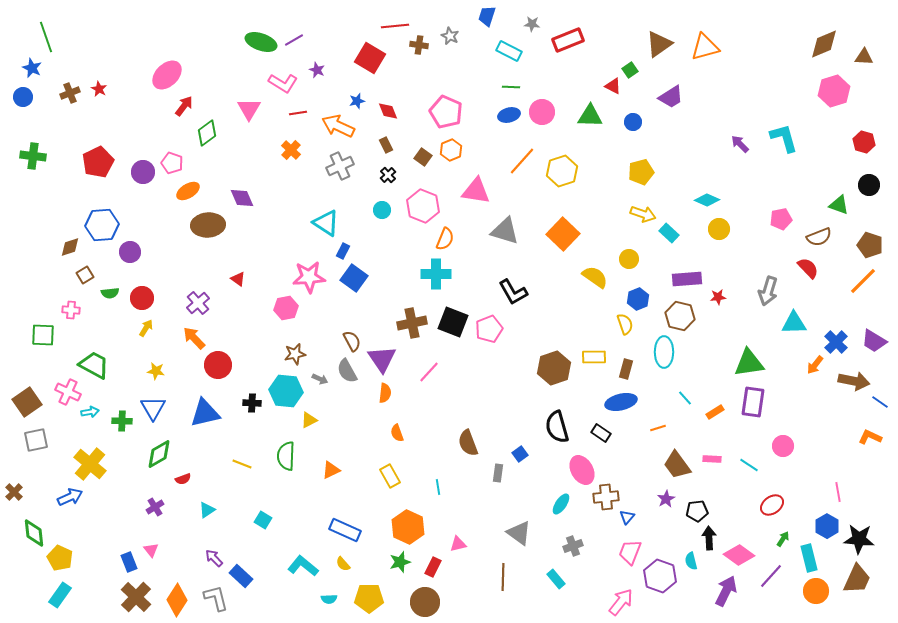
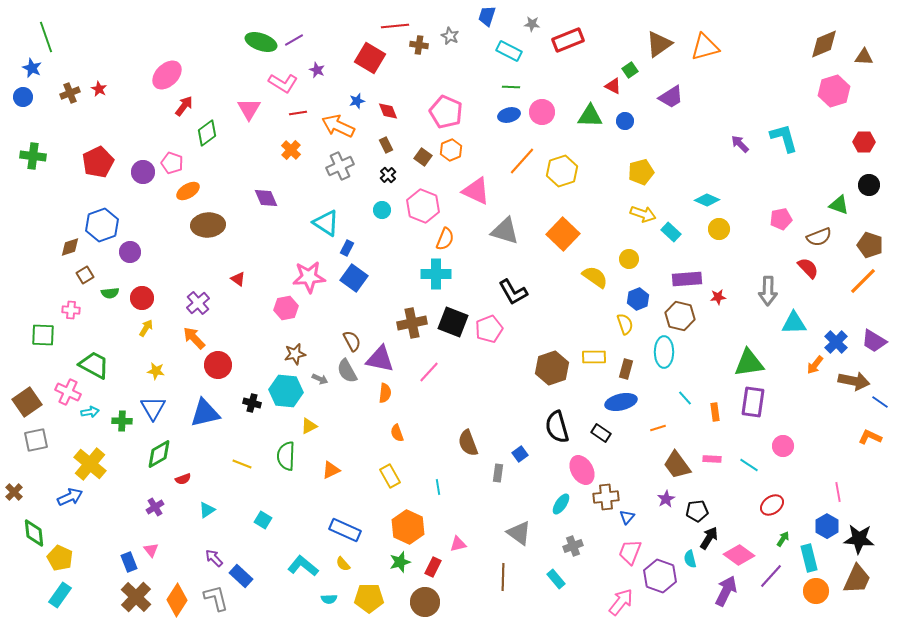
blue circle at (633, 122): moved 8 px left, 1 px up
red hexagon at (864, 142): rotated 15 degrees counterclockwise
pink triangle at (476, 191): rotated 16 degrees clockwise
purple diamond at (242, 198): moved 24 px right
blue hexagon at (102, 225): rotated 16 degrees counterclockwise
cyan rectangle at (669, 233): moved 2 px right, 1 px up
blue rectangle at (343, 251): moved 4 px right, 3 px up
gray arrow at (768, 291): rotated 16 degrees counterclockwise
purple triangle at (382, 359): moved 2 px left; rotated 44 degrees counterclockwise
brown hexagon at (554, 368): moved 2 px left
black cross at (252, 403): rotated 12 degrees clockwise
orange rectangle at (715, 412): rotated 66 degrees counterclockwise
yellow triangle at (309, 420): moved 6 px down
black arrow at (709, 538): rotated 35 degrees clockwise
cyan semicircle at (691, 561): moved 1 px left, 2 px up
